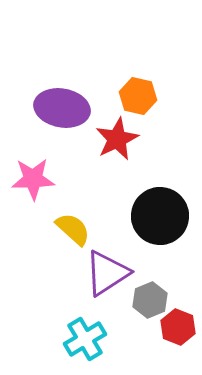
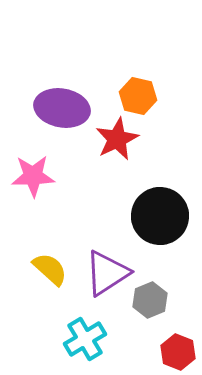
pink star: moved 3 px up
yellow semicircle: moved 23 px left, 40 px down
red hexagon: moved 25 px down
